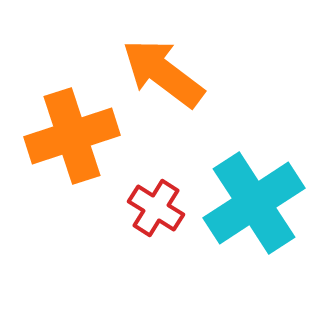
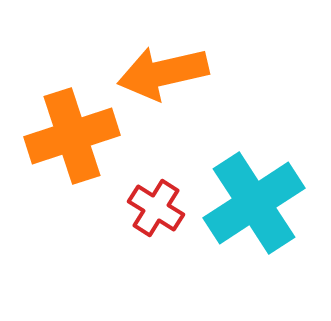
orange arrow: rotated 50 degrees counterclockwise
